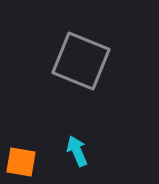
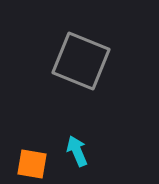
orange square: moved 11 px right, 2 px down
